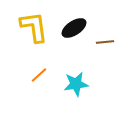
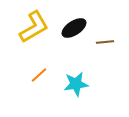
yellow L-shape: rotated 68 degrees clockwise
